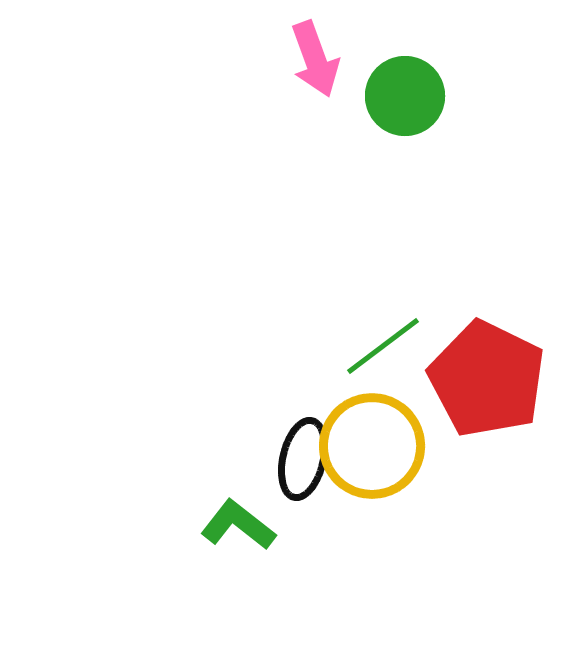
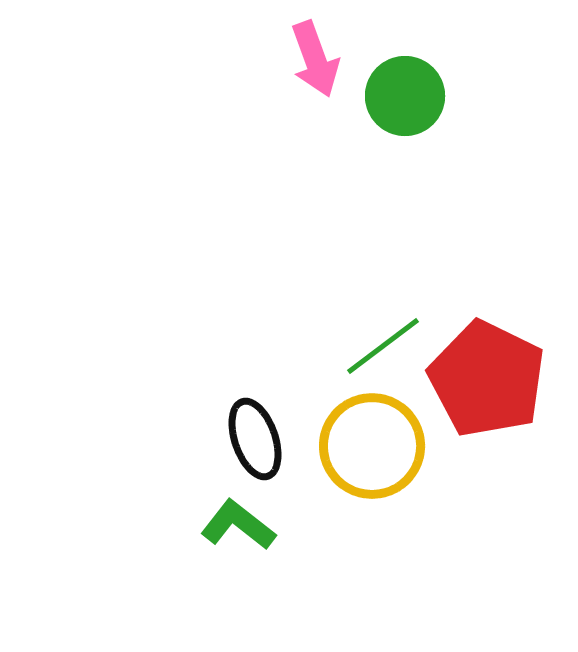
black ellipse: moved 48 px left, 20 px up; rotated 32 degrees counterclockwise
